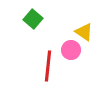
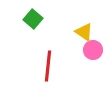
pink circle: moved 22 px right
